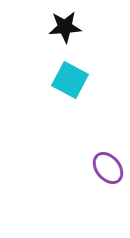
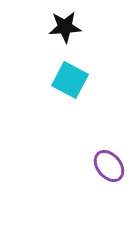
purple ellipse: moved 1 px right, 2 px up
